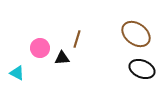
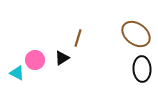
brown line: moved 1 px right, 1 px up
pink circle: moved 5 px left, 12 px down
black triangle: rotated 28 degrees counterclockwise
black ellipse: rotated 65 degrees clockwise
